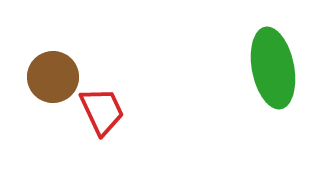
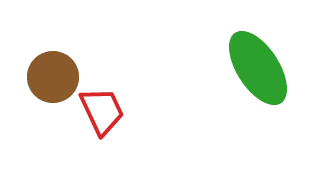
green ellipse: moved 15 px left; rotated 22 degrees counterclockwise
